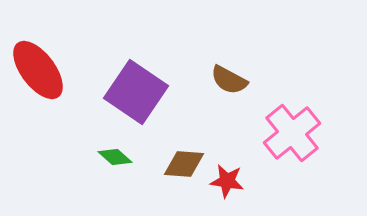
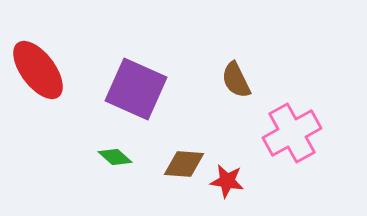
brown semicircle: moved 7 px right; rotated 36 degrees clockwise
purple square: moved 3 px up; rotated 10 degrees counterclockwise
pink cross: rotated 10 degrees clockwise
